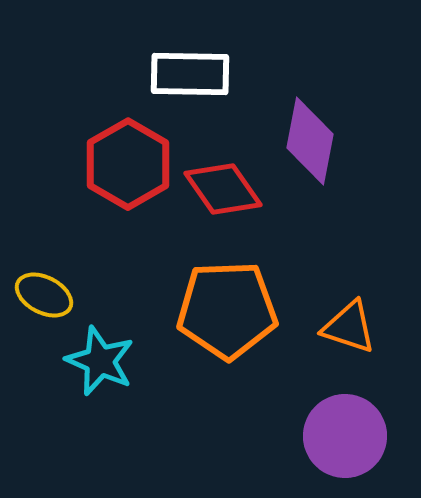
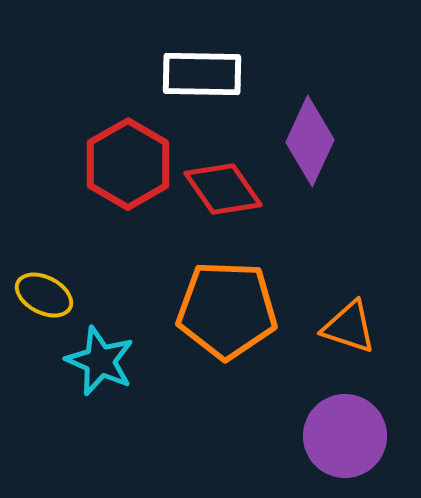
white rectangle: moved 12 px right
purple diamond: rotated 14 degrees clockwise
orange pentagon: rotated 4 degrees clockwise
